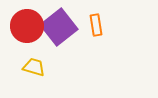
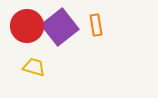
purple square: moved 1 px right
